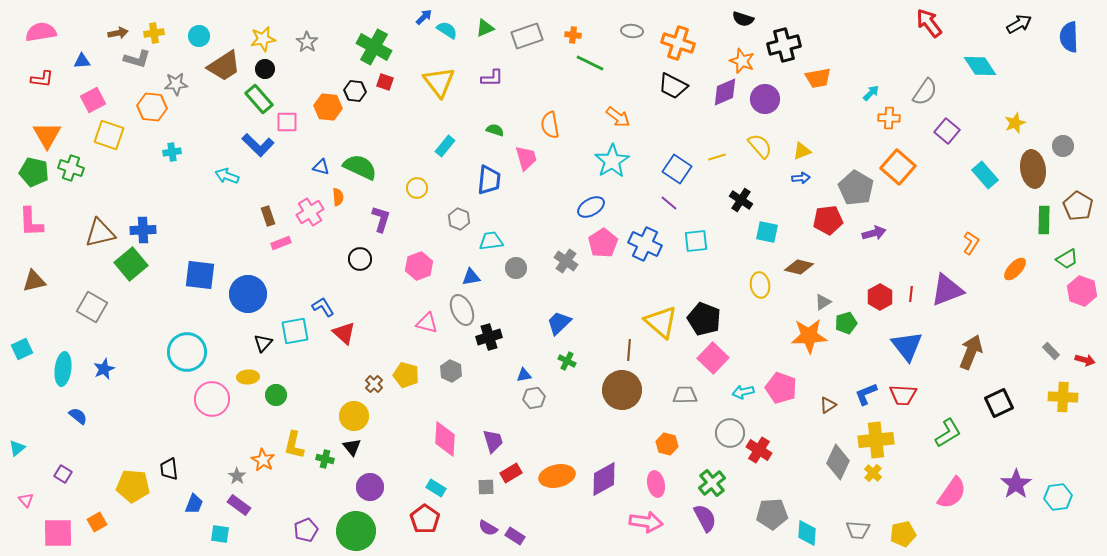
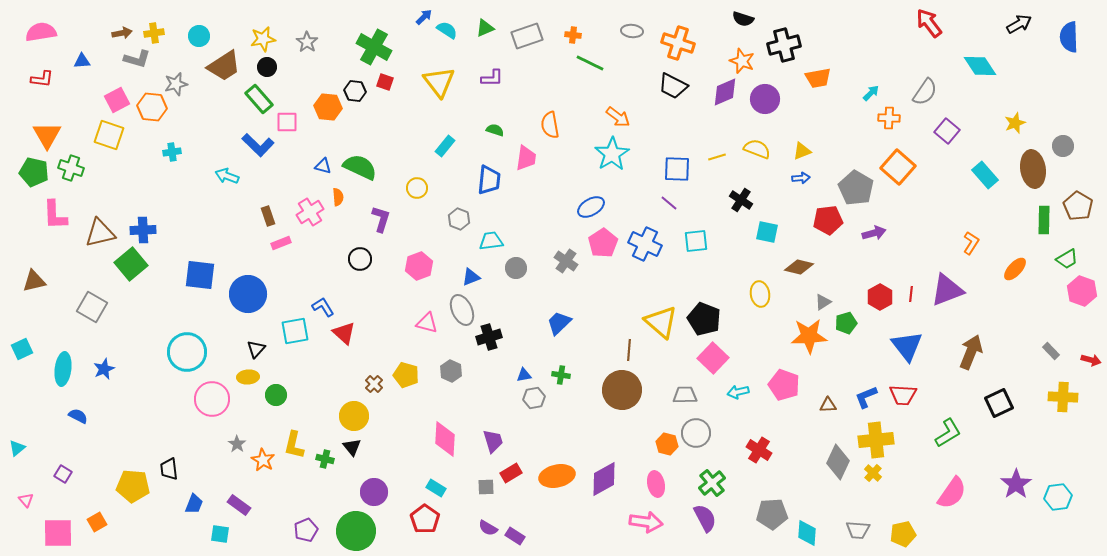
brown arrow at (118, 33): moved 4 px right
black circle at (265, 69): moved 2 px right, 2 px up
gray star at (176, 84): rotated 10 degrees counterclockwise
pink square at (93, 100): moved 24 px right
yellow semicircle at (760, 146): moved 3 px left, 3 px down; rotated 28 degrees counterclockwise
pink trapezoid at (526, 158): rotated 24 degrees clockwise
cyan star at (612, 161): moved 7 px up
blue triangle at (321, 167): moved 2 px right, 1 px up
blue square at (677, 169): rotated 32 degrees counterclockwise
pink L-shape at (31, 222): moved 24 px right, 7 px up
blue triangle at (471, 277): rotated 12 degrees counterclockwise
yellow ellipse at (760, 285): moved 9 px down
black triangle at (263, 343): moved 7 px left, 6 px down
red arrow at (1085, 360): moved 6 px right
green cross at (567, 361): moved 6 px left, 14 px down; rotated 18 degrees counterclockwise
pink pentagon at (781, 388): moved 3 px right, 3 px up
cyan arrow at (743, 392): moved 5 px left
blue L-shape at (866, 394): moved 3 px down
brown triangle at (828, 405): rotated 30 degrees clockwise
blue semicircle at (78, 416): rotated 12 degrees counterclockwise
gray circle at (730, 433): moved 34 px left
gray star at (237, 476): moved 32 px up
purple circle at (370, 487): moved 4 px right, 5 px down
